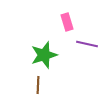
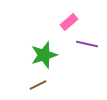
pink rectangle: moved 2 px right; rotated 66 degrees clockwise
brown line: rotated 60 degrees clockwise
